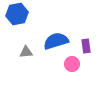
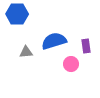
blue hexagon: rotated 10 degrees clockwise
blue semicircle: moved 2 px left
pink circle: moved 1 px left
